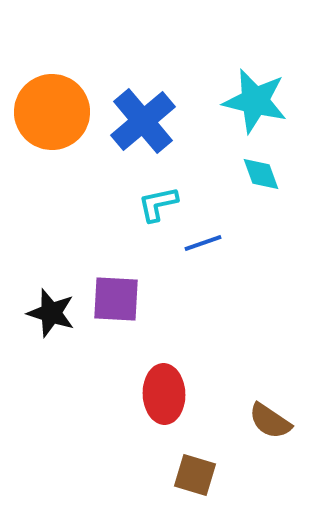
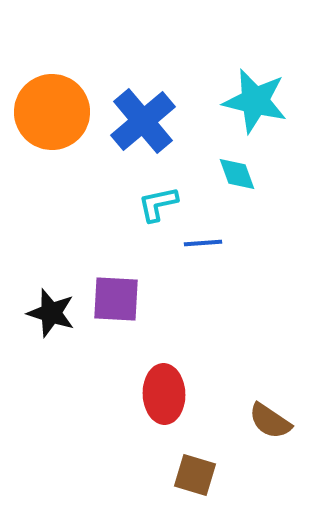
cyan diamond: moved 24 px left
blue line: rotated 15 degrees clockwise
